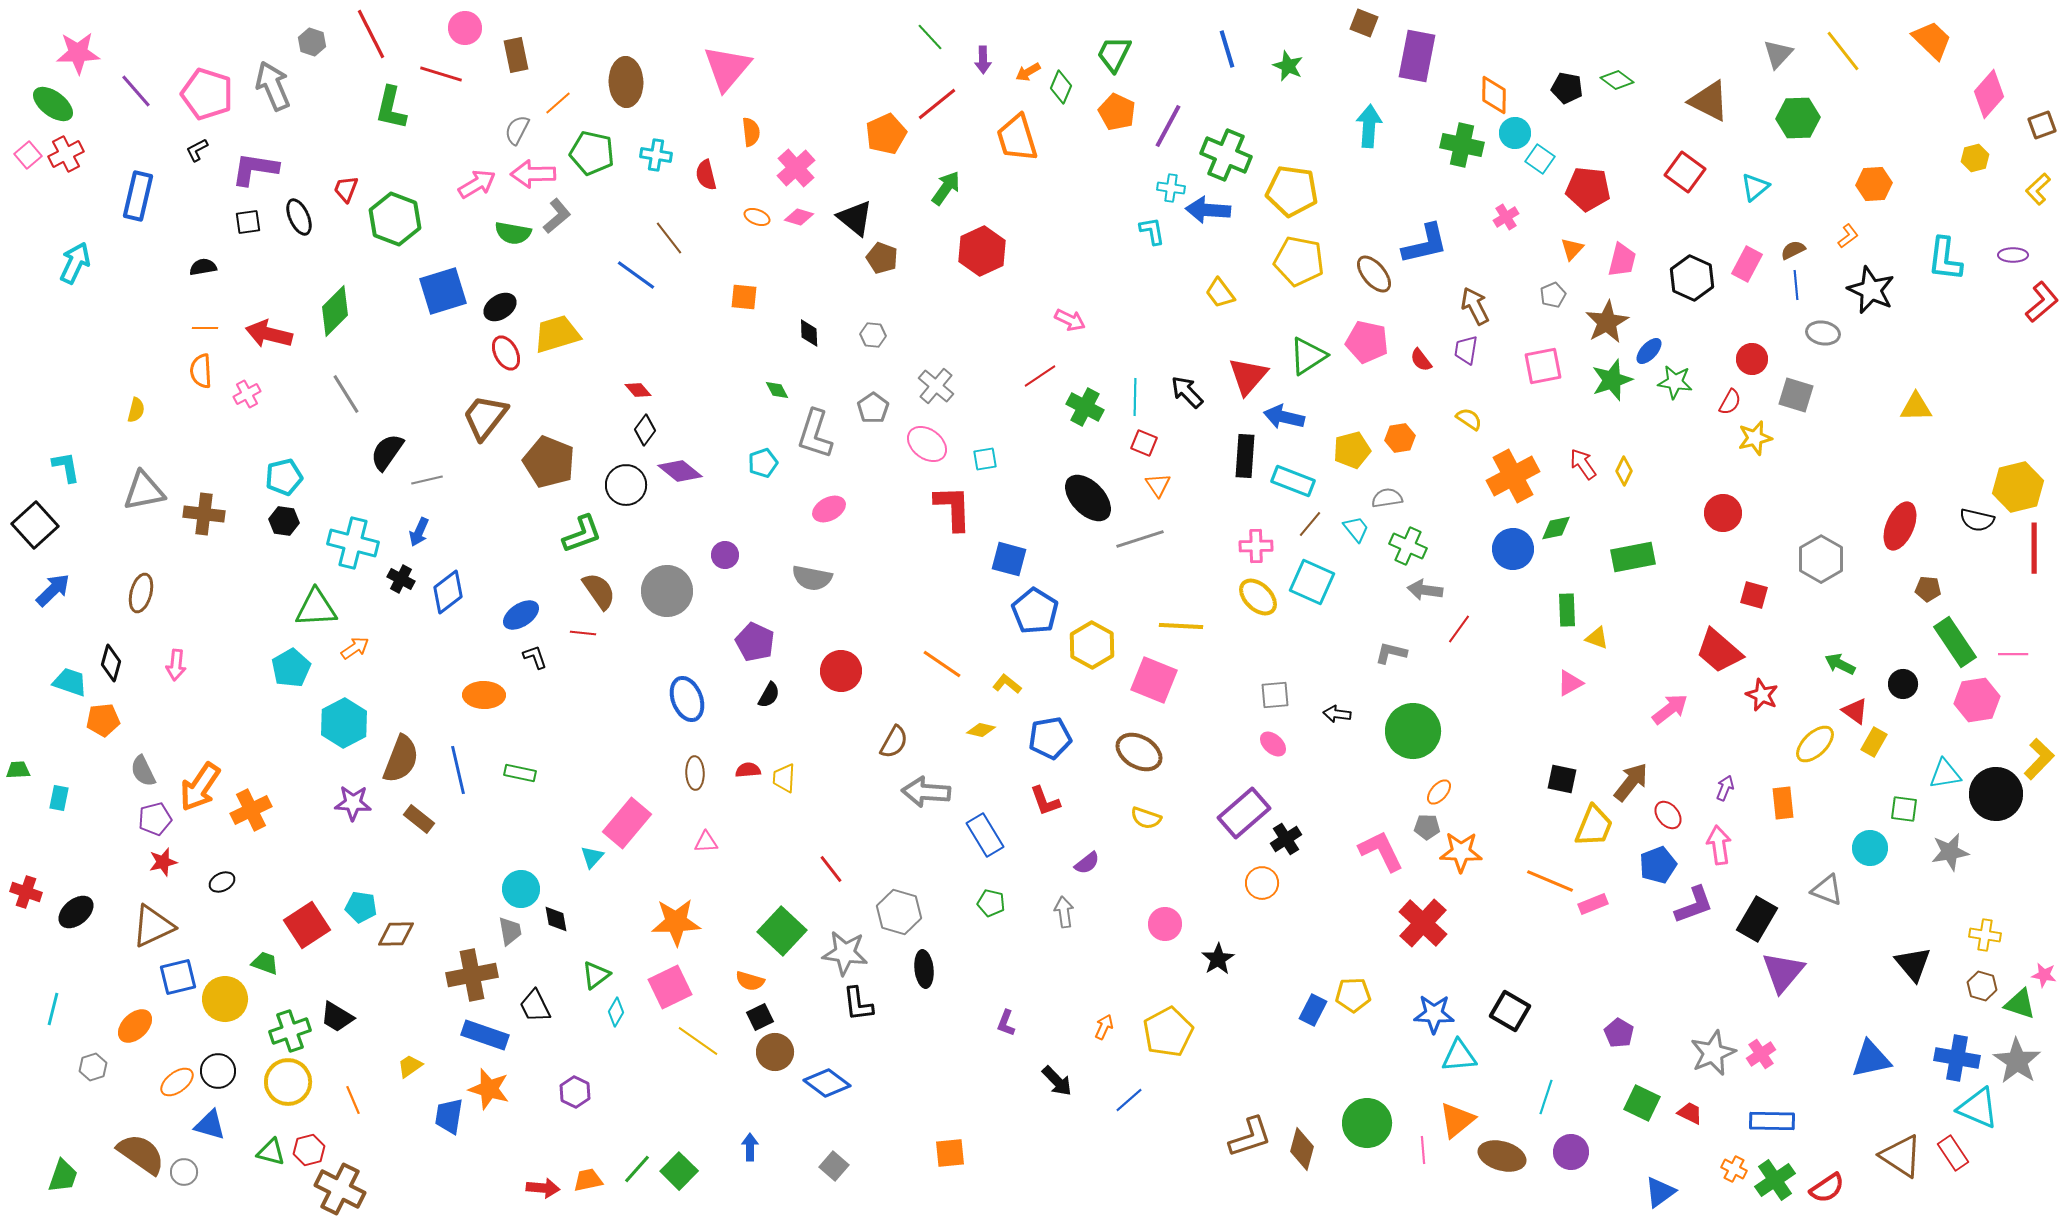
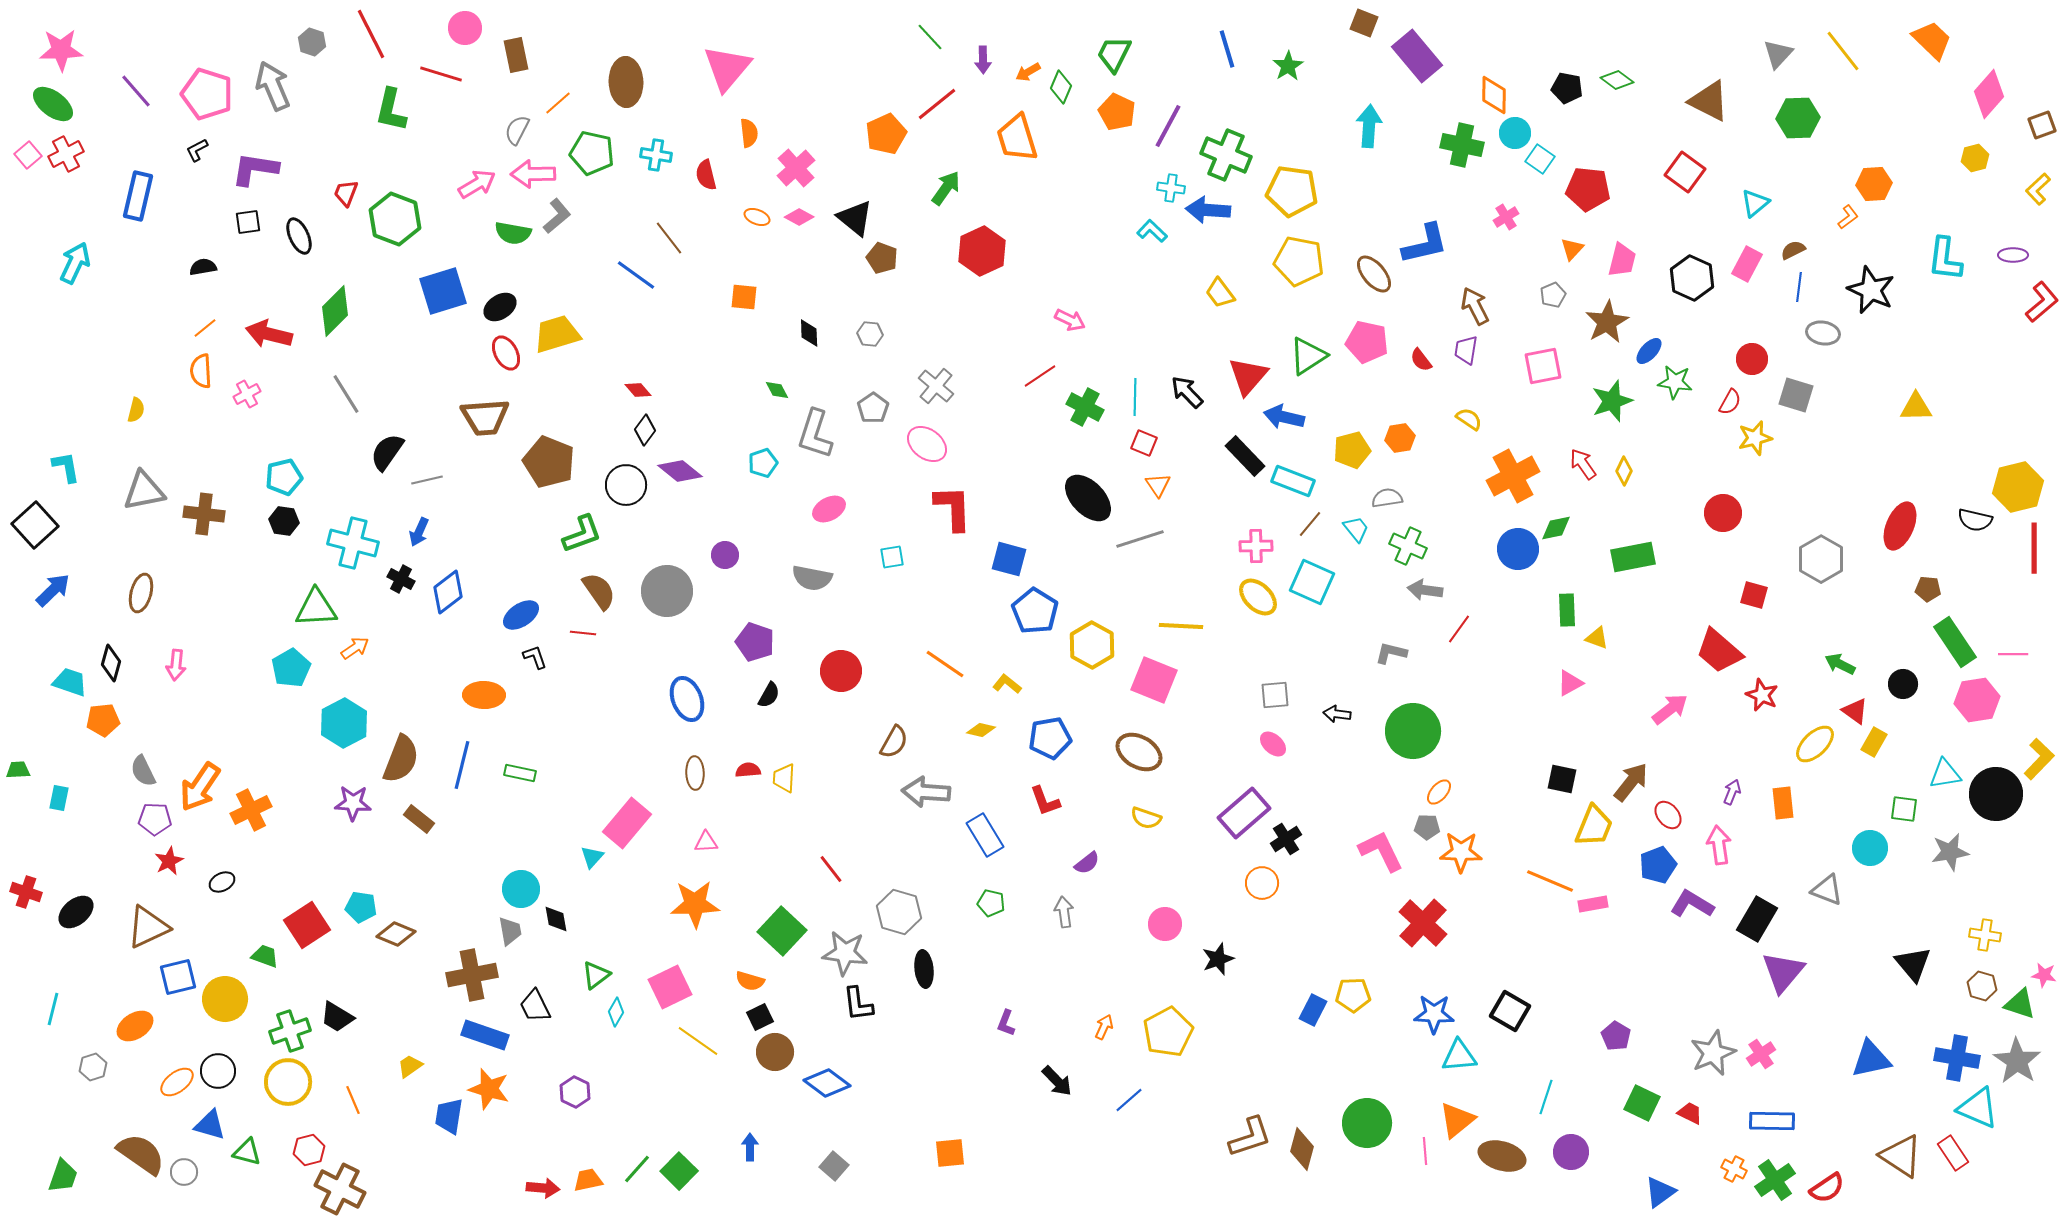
pink star at (78, 53): moved 17 px left, 3 px up
purple rectangle at (1417, 56): rotated 51 degrees counterclockwise
green star at (1288, 66): rotated 16 degrees clockwise
green L-shape at (391, 108): moved 2 px down
orange semicircle at (751, 132): moved 2 px left, 1 px down
cyan triangle at (1755, 187): moved 16 px down
red trapezoid at (346, 189): moved 4 px down
black ellipse at (299, 217): moved 19 px down
pink diamond at (799, 217): rotated 12 degrees clockwise
cyan L-shape at (1152, 231): rotated 36 degrees counterclockwise
orange L-shape at (1848, 236): moved 19 px up
blue line at (1796, 285): moved 3 px right, 2 px down; rotated 12 degrees clockwise
orange line at (205, 328): rotated 40 degrees counterclockwise
gray hexagon at (873, 335): moved 3 px left, 1 px up
green star at (1612, 380): moved 21 px down
brown trapezoid at (485, 417): rotated 132 degrees counterclockwise
black rectangle at (1245, 456): rotated 48 degrees counterclockwise
cyan square at (985, 459): moved 93 px left, 98 px down
black semicircle at (1977, 520): moved 2 px left
blue circle at (1513, 549): moved 5 px right
purple pentagon at (755, 642): rotated 6 degrees counterclockwise
orange line at (942, 664): moved 3 px right
blue line at (458, 770): moved 4 px right, 5 px up; rotated 27 degrees clockwise
purple arrow at (1725, 788): moved 7 px right, 4 px down
purple pentagon at (155, 819): rotated 16 degrees clockwise
red star at (163, 862): moved 6 px right, 1 px up; rotated 12 degrees counterclockwise
pink rectangle at (1593, 904): rotated 12 degrees clockwise
purple L-shape at (1694, 905): moved 2 px left, 1 px up; rotated 129 degrees counterclockwise
orange star at (676, 922): moved 19 px right, 18 px up
brown triangle at (153, 926): moved 5 px left, 1 px down
brown diamond at (396, 934): rotated 24 degrees clockwise
black star at (1218, 959): rotated 12 degrees clockwise
green trapezoid at (265, 963): moved 7 px up
orange ellipse at (135, 1026): rotated 12 degrees clockwise
purple pentagon at (1619, 1033): moved 3 px left, 3 px down
pink line at (1423, 1150): moved 2 px right, 1 px down
green triangle at (271, 1152): moved 24 px left
